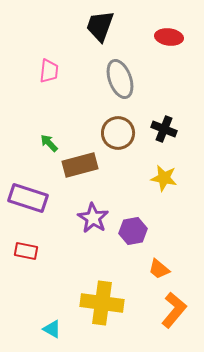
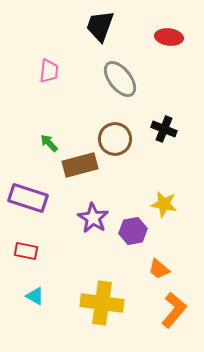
gray ellipse: rotated 18 degrees counterclockwise
brown circle: moved 3 px left, 6 px down
yellow star: moved 26 px down
cyan triangle: moved 17 px left, 33 px up
